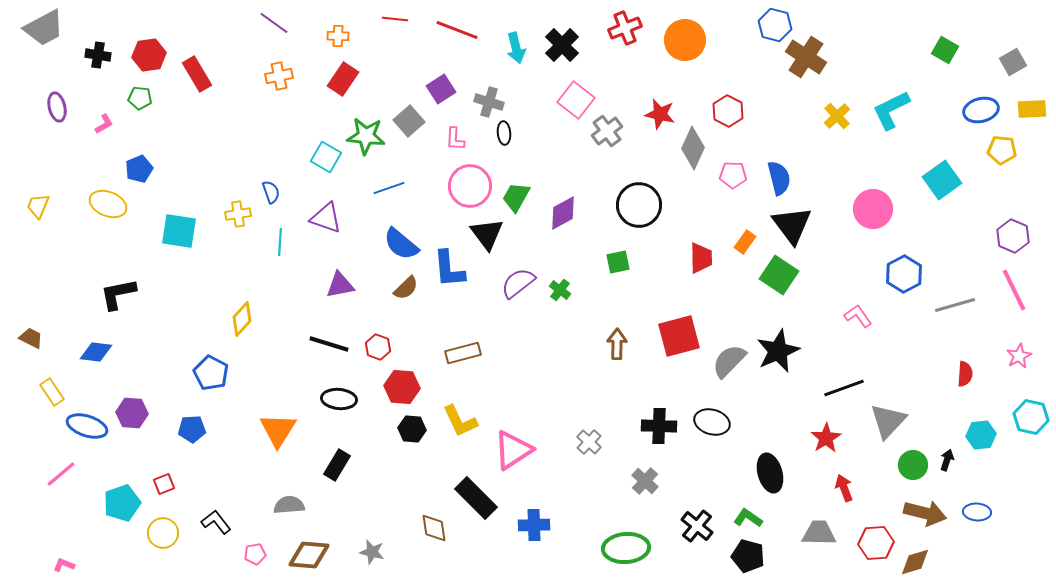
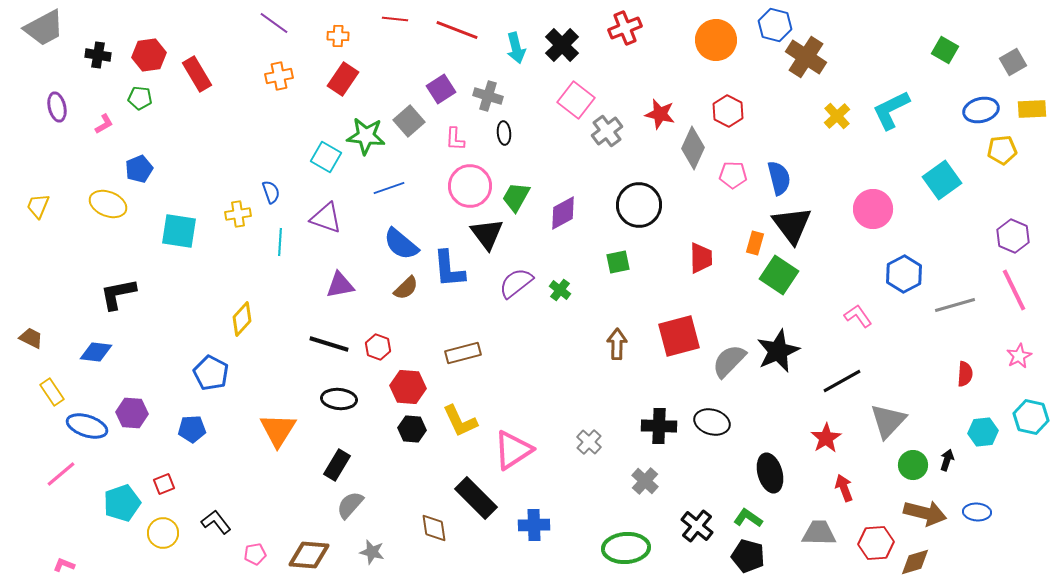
orange circle at (685, 40): moved 31 px right
gray cross at (489, 102): moved 1 px left, 6 px up
yellow pentagon at (1002, 150): rotated 12 degrees counterclockwise
orange rectangle at (745, 242): moved 10 px right, 1 px down; rotated 20 degrees counterclockwise
purple semicircle at (518, 283): moved 2 px left
red hexagon at (402, 387): moved 6 px right
black line at (844, 388): moved 2 px left, 7 px up; rotated 9 degrees counterclockwise
cyan hexagon at (981, 435): moved 2 px right, 3 px up
gray semicircle at (289, 505): moved 61 px right; rotated 44 degrees counterclockwise
